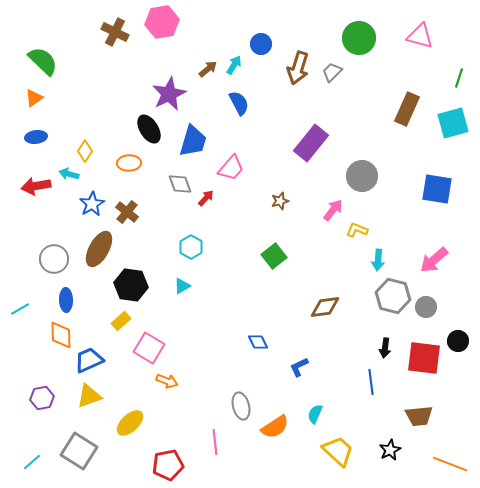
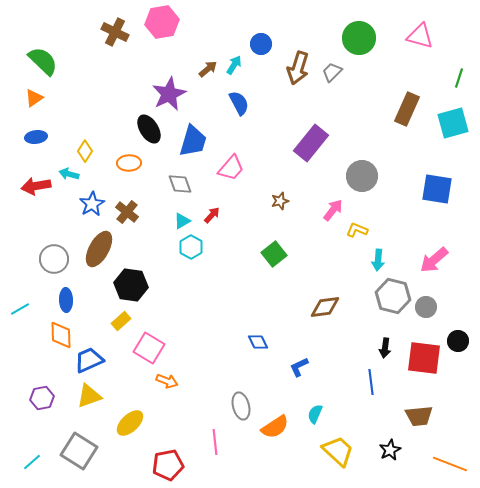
red arrow at (206, 198): moved 6 px right, 17 px down
green square at (274, 256): moved 2 px up
cyan triangle at (182, 286): moved 65 px up
